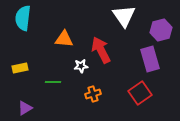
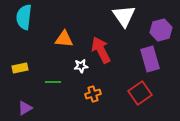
cyan semicircle: moved 1 px right, 1 px up
